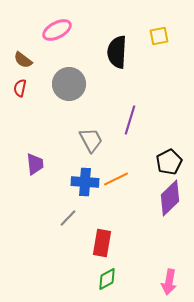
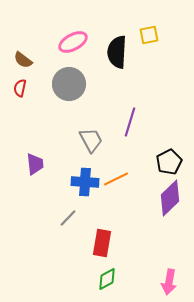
pink ellipse: moved 16 px right, 12 px down
yellow square: moved 10 px left, 1 px up
purple line: moved 2 px down
